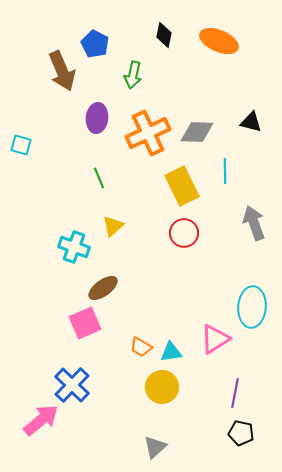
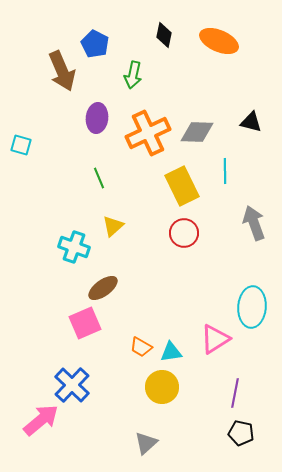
gray triangle: moved 9 px left, 4 px up
